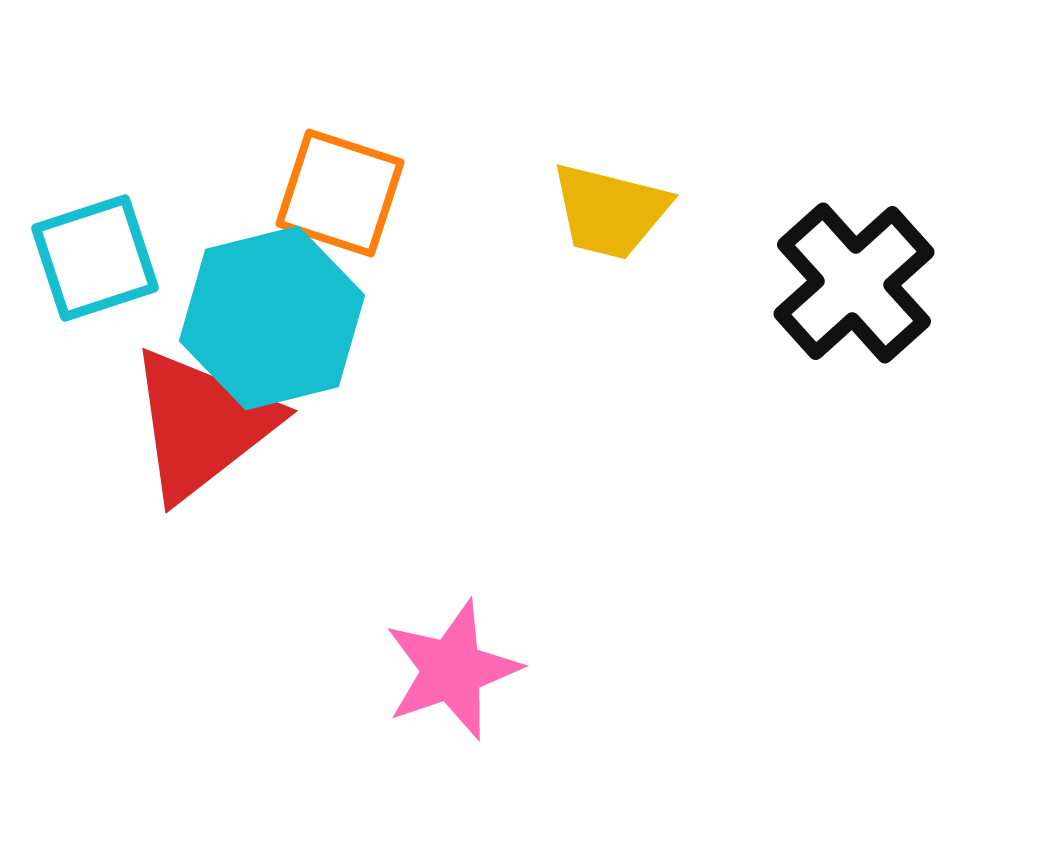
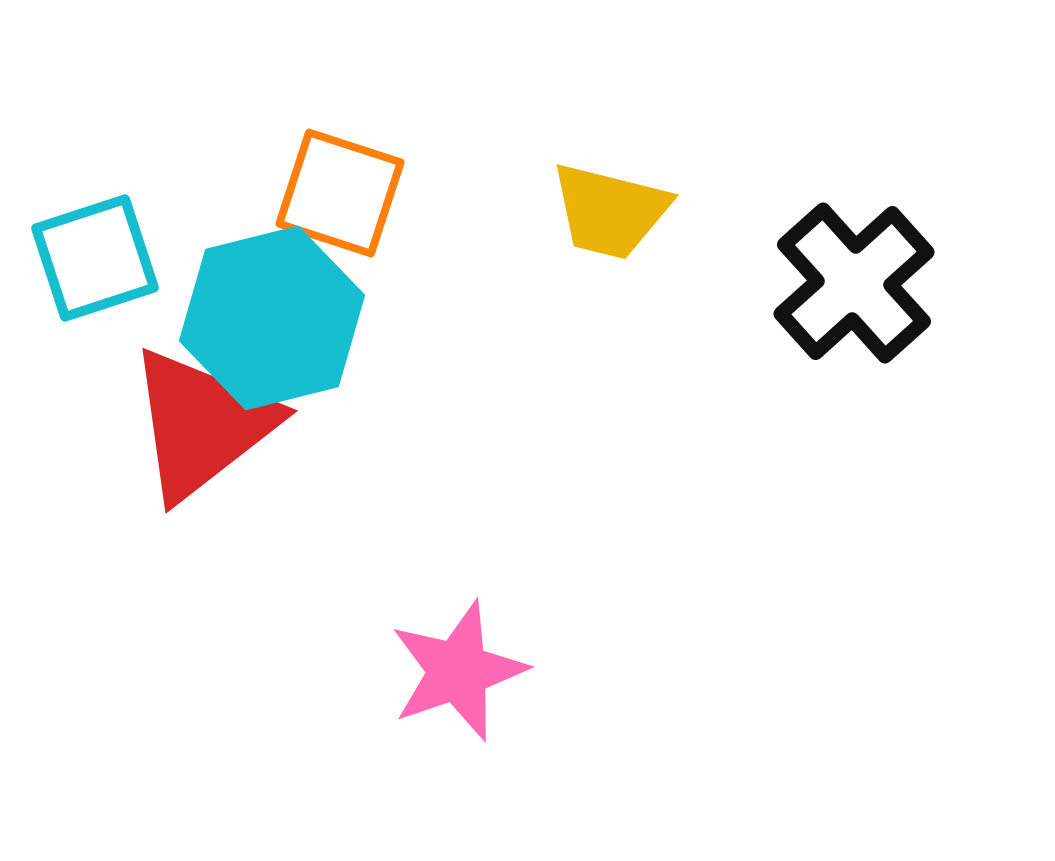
pink star: moved 6 px right, 1 px down
